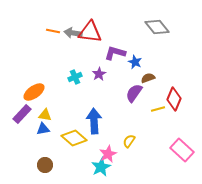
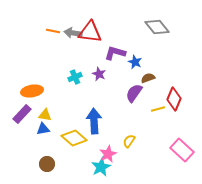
purple star: rotated 16 degrees counterclockwise
orange ellipse: moved 2 px left, 1 px up; rotated 25 degrees clockwise
brown circle: moved 2 px right, 1 px up
